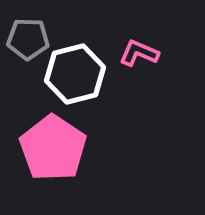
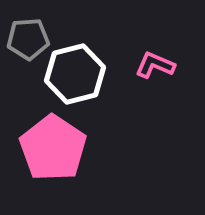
gray pentagon: rotated 6 degrees counterclockwise
pink L-shape: moved 16 px right, 12 px down
